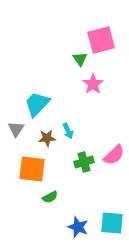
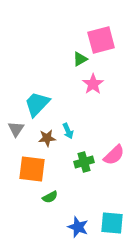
green triangle: rotated 35 degrees clockwise
